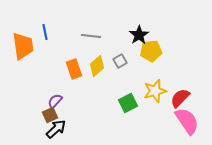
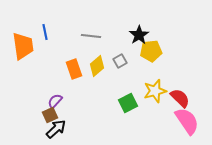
red semicircle: rotated 90 degrees clockwise
